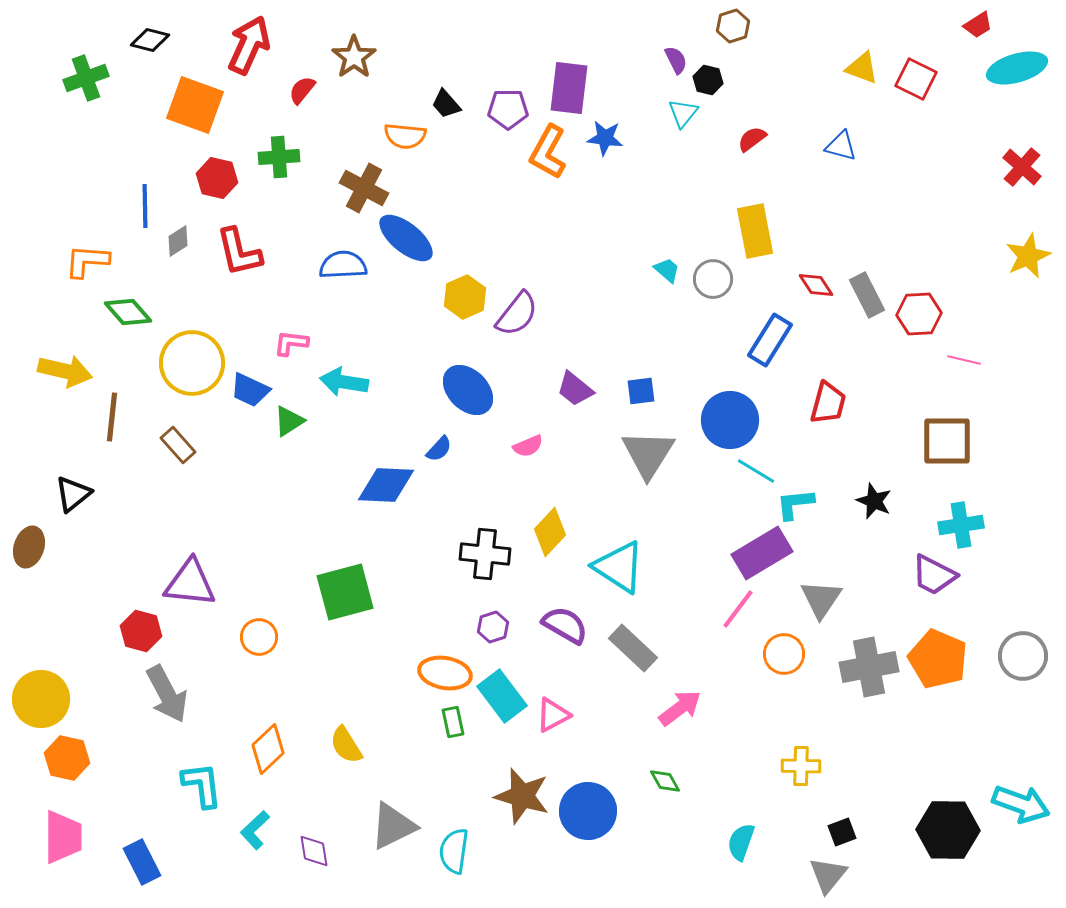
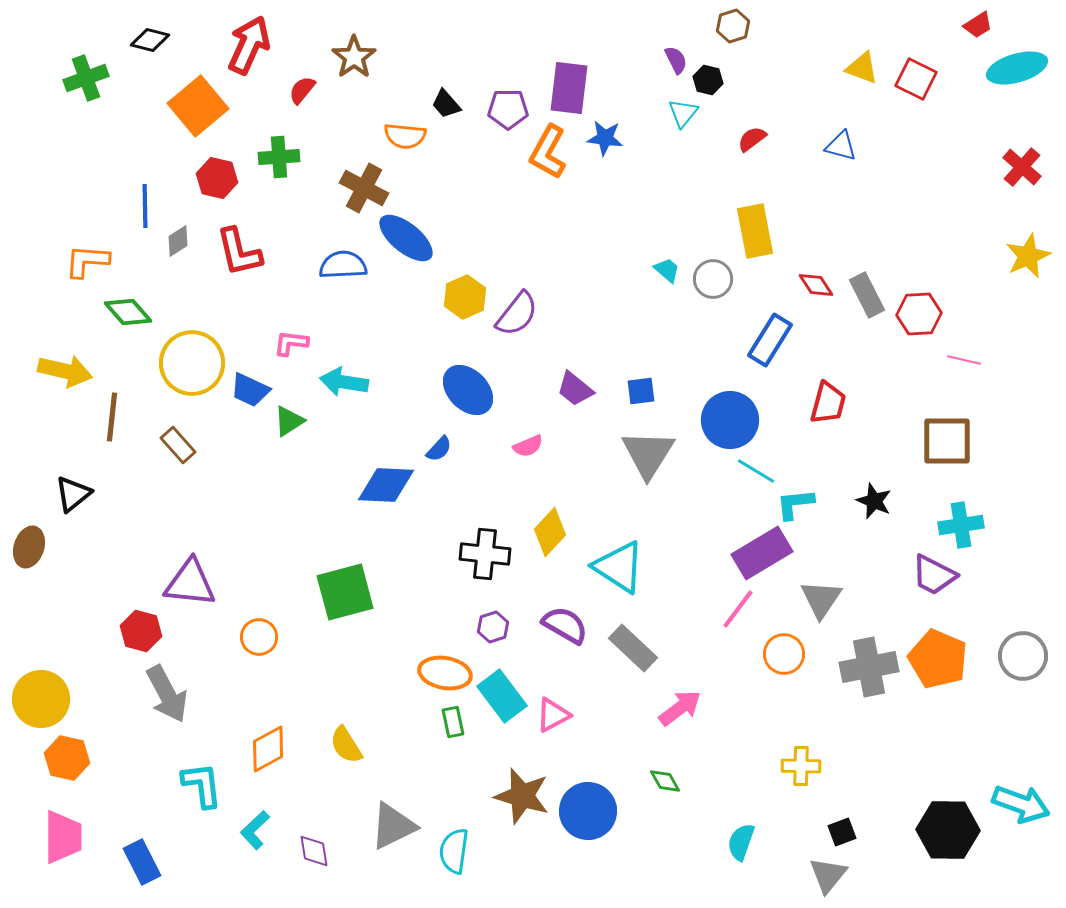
orange square at (195, 105): moved 3 px right, 1 px down; rotated 30 degrees clockwise
orange diamond at (268, 749): rotated 15 degrees clockwise
